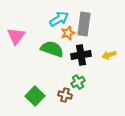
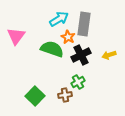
orange star: moved 4 px down; rotated 24 degrees counterclockwise
black cross: rotated 18 degrees counterclockwise
brown cross: rotated 24 degrees counterclockwise
